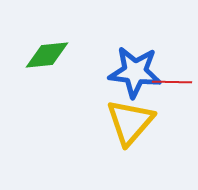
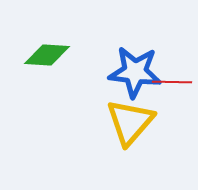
green diamond: rotated 9 degrees clockwise
